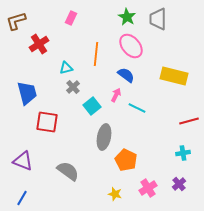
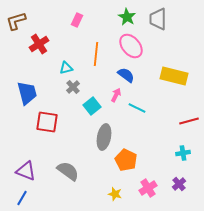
pink rectangle: moved 6 px right, 2 px down
purple triangle: moved 3 px right, 10 px down
